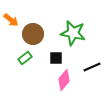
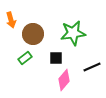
orange arrow: rotated 35 degrees clockwise
green star: rotated 20 degrees counterclockwise
